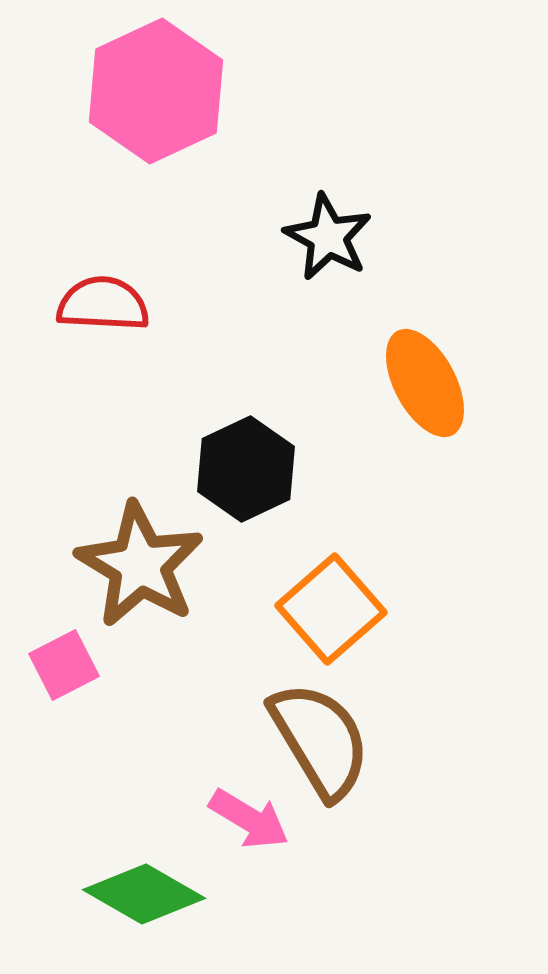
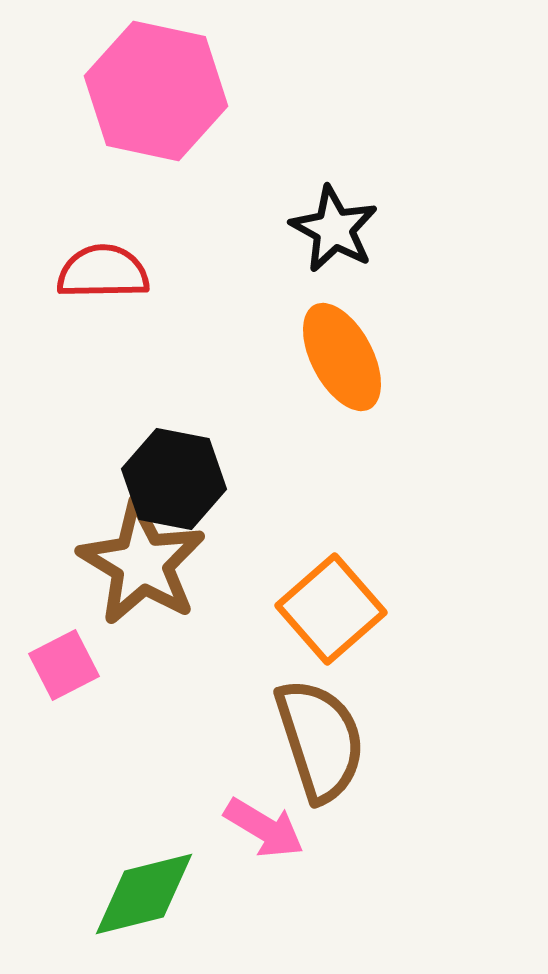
pink hexagon: rotated 23 degrees counterclockwise
black star: moved 6 px right, 8 px up
red semicircle: moved 32 px up; rotated 4 degrees counterclockwise
orange ellipse: moved 83 px left, 26 px up
black hexagon: moved 72 px left, 10 px down; rotated 24 degrees counterclockwise
brown star: moved 2 px right, 2 px up
brown semicircle: rotated 13 degrees clockwise
pink arrow: moved 15 px right, 9 px down
green diamond: rotated 44 degrees counterclockwise
